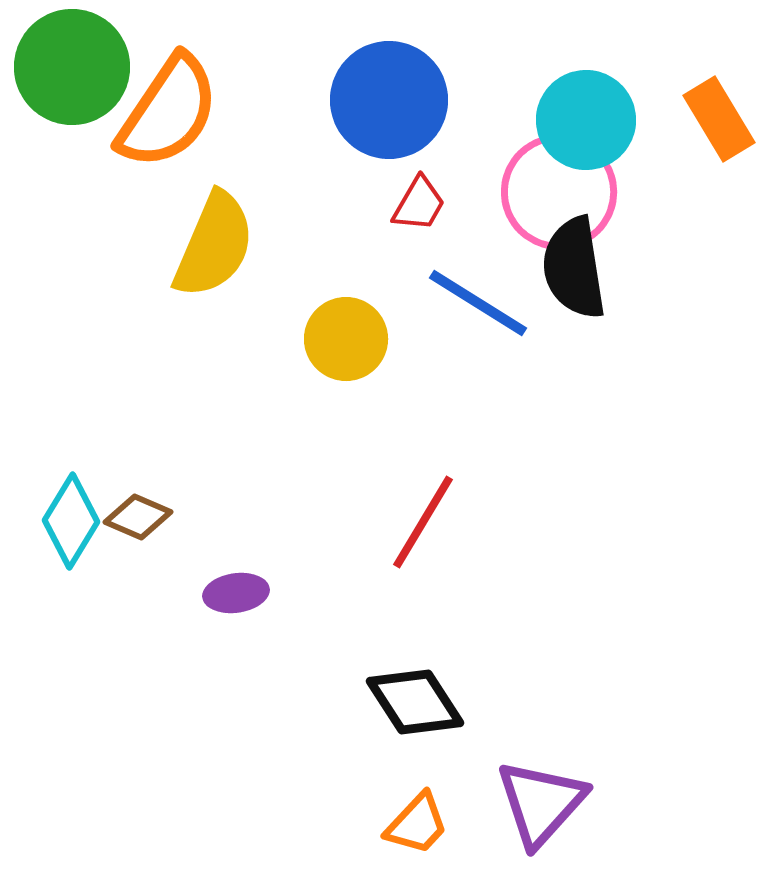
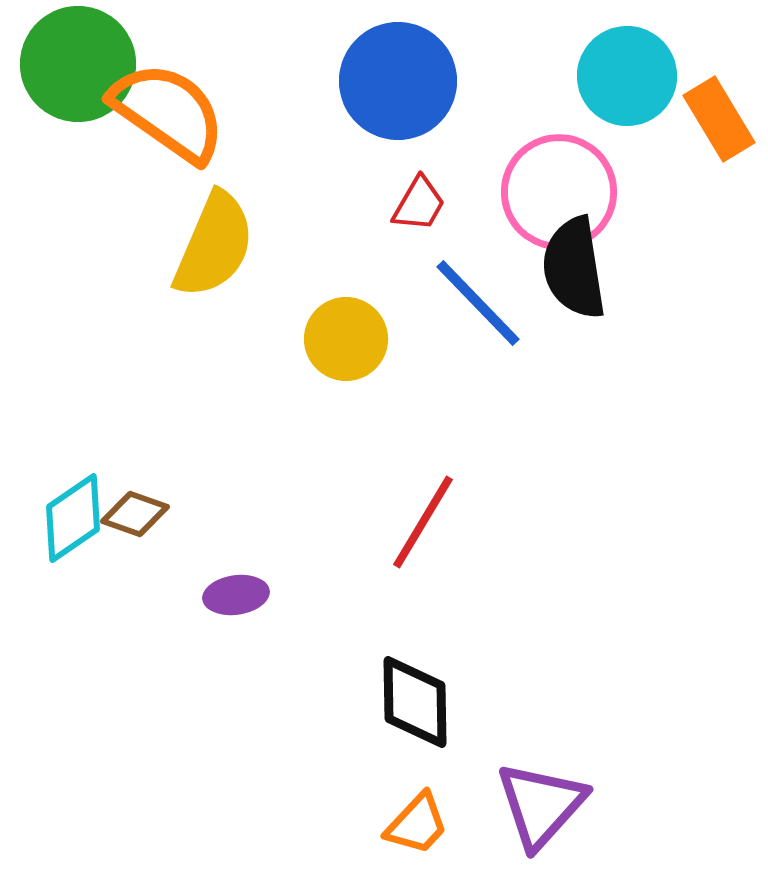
green circle: moved 6 px right, 3 px up
blue circle: moved 9 px right, 19 px up
orange semicircle: rotated 89 degrees counterclockwise
cyan circle: moved 41 px right, 44 px up
blue line: rotated 14 degrees clockwise
brown diamond: moved 3 px left, 3 px up; rotated 4 degrees counterclockwise
cyan diamond: moved 2 px right, 3 px up; rotated 24 degrees clockwise
purple ellipse: moved 2 px down
black diamond: rotated 32 degrees clockwise
purple triangle: moved 2 px down
